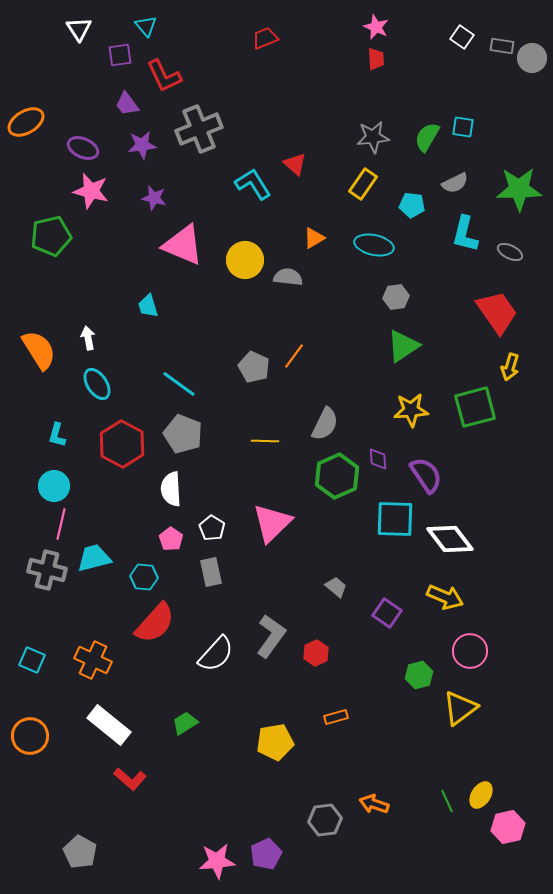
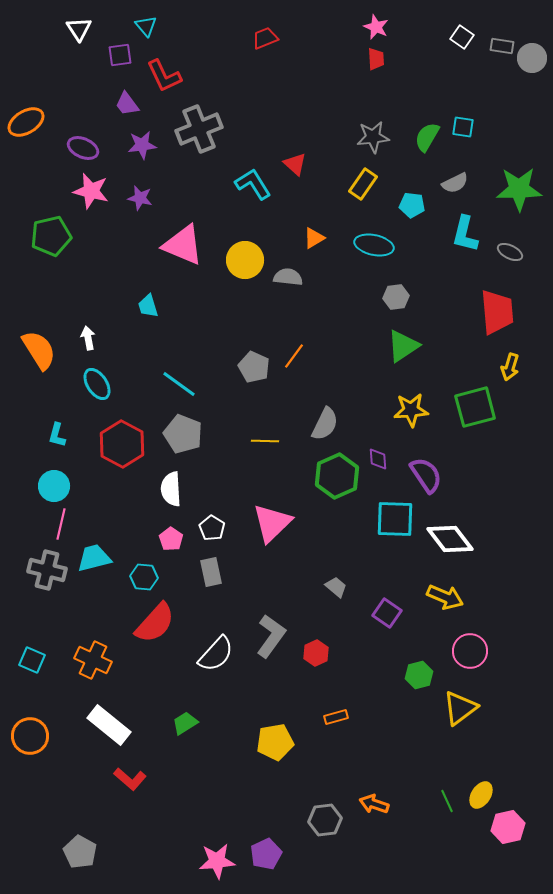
purple star at (154, 198): moved 14 px left
red trapezoid at (497, 312): rotated 30 degrees clockwise
